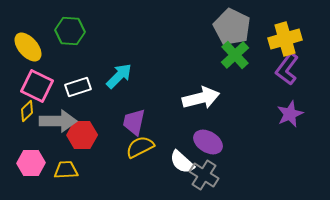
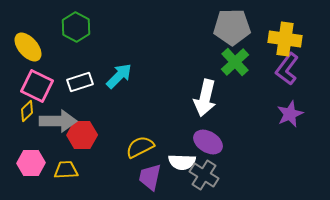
gray pentagon: rotated 27 degrees counterclockwise
green hexagon: moved 6 px right, 4 px up; rotated 24 degrees clockwise
yellow cross: rotated 24 degrees clockwise
green cross: moved 7 px down
white rectangle: moved 2 px right, 5 px up
white arrow: moved 4 px right; rotated 117 degrees clockwise
purple trapezoid: moved 16 px right, 55 px down
white semicircle: rotated 40 degrees counterclockwise
